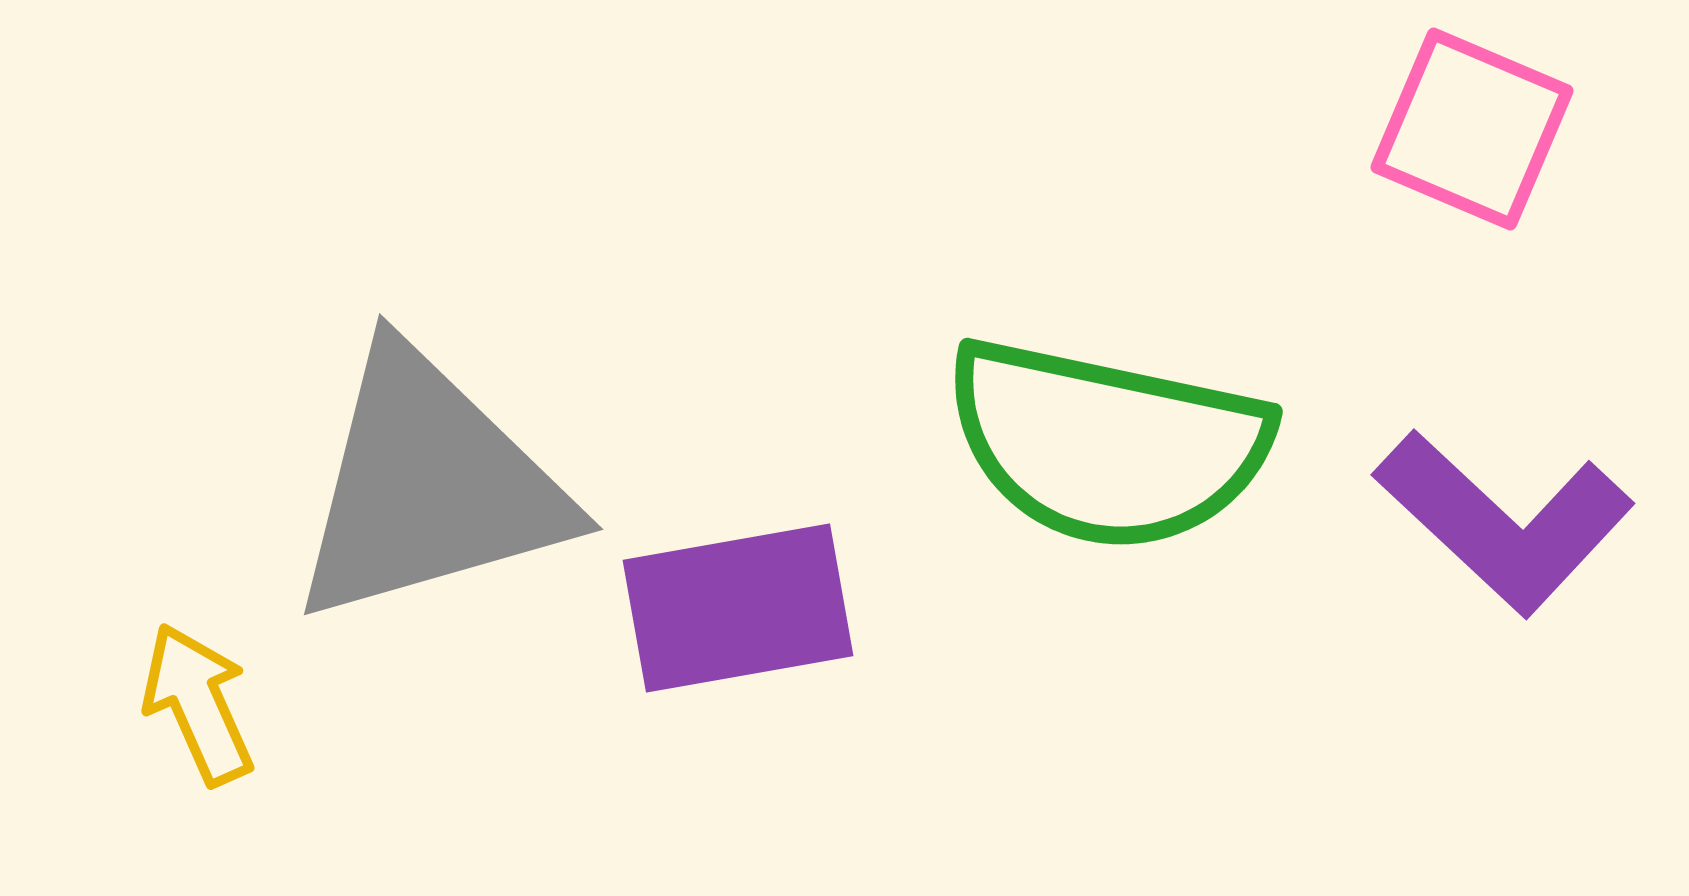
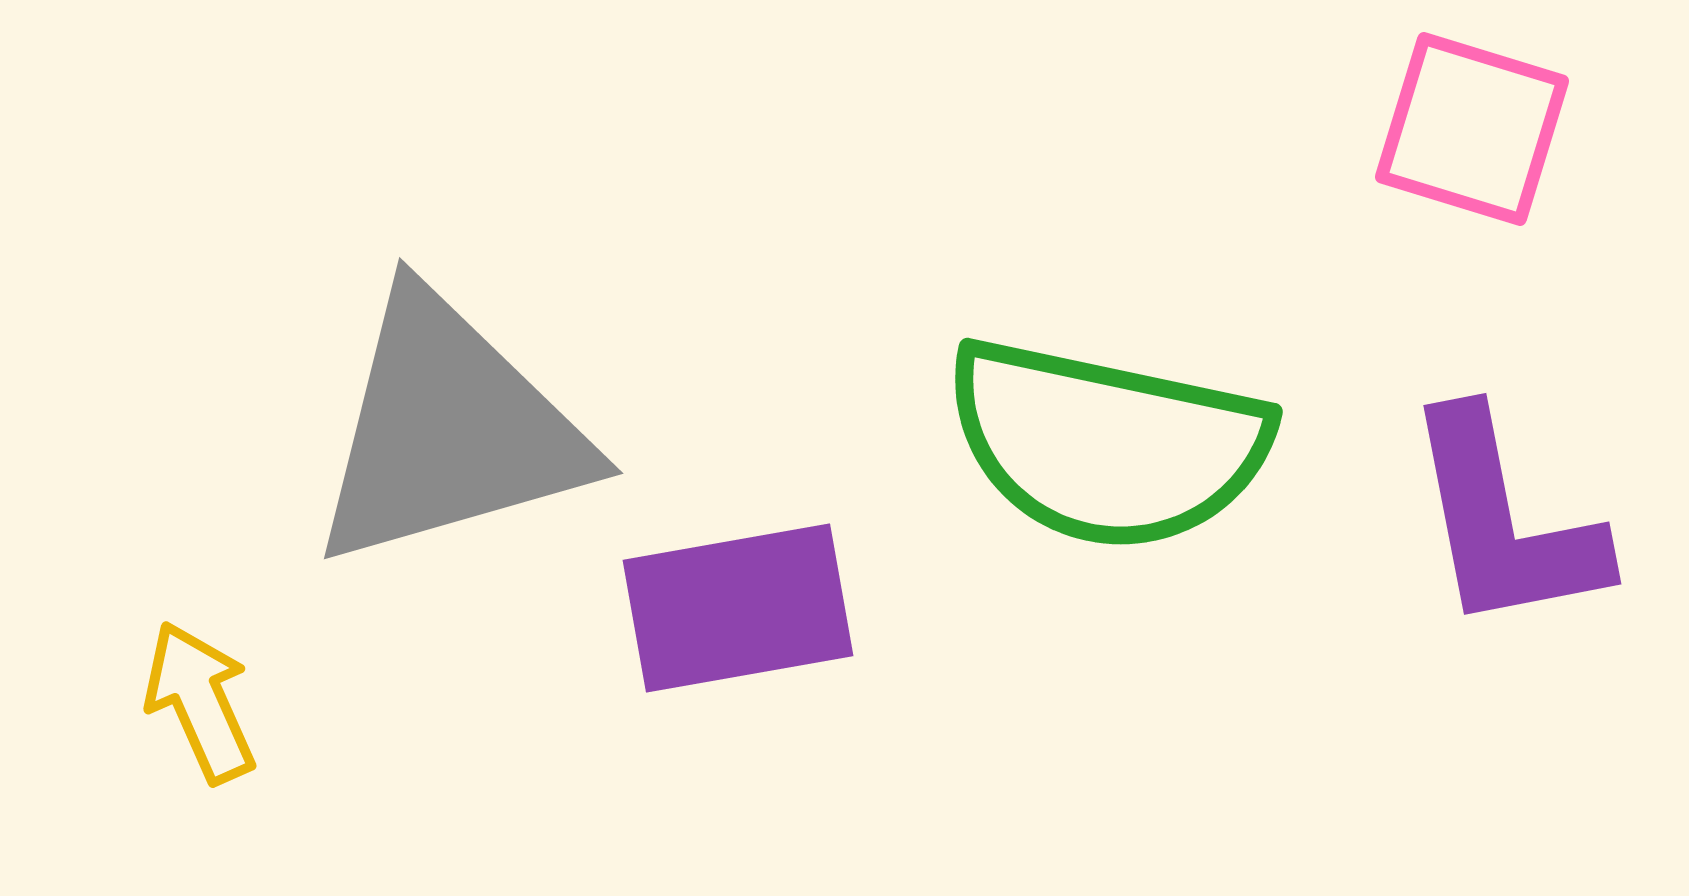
pink square: rotated 6 degrees counterclockwise
gray triangle: moved 20 px right, 56 px up
purple L-shape: rotated 36 degrees clockwise
yellow arrow: moved 2 px right, 2 px up
